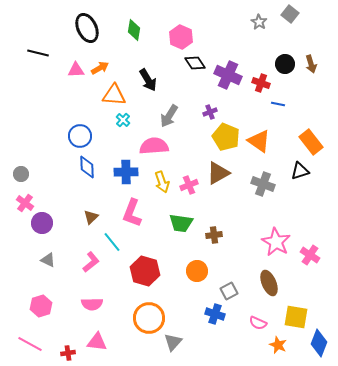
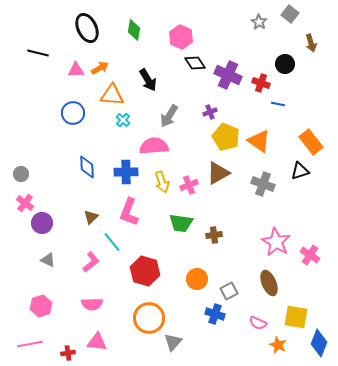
brown arrow at (311, 64): moved 21 px up
orange triangle at (114, 95): moved 2 px left
blue circle at (80, 136): moved 7 px left, 23 px up
pink L-shape at (132, 213): moved 3 px left, 1 px up
orange circle at (197, 271): moved 8 px down
pink line at (30, 344): rotated 40 degrees counterclockwise
